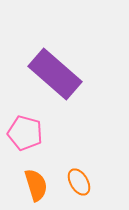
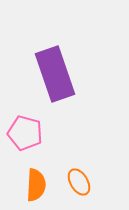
purple rectangle: rotated 30 degrees clockwise
orange semicircle: rotated 20 degrees clockwise
